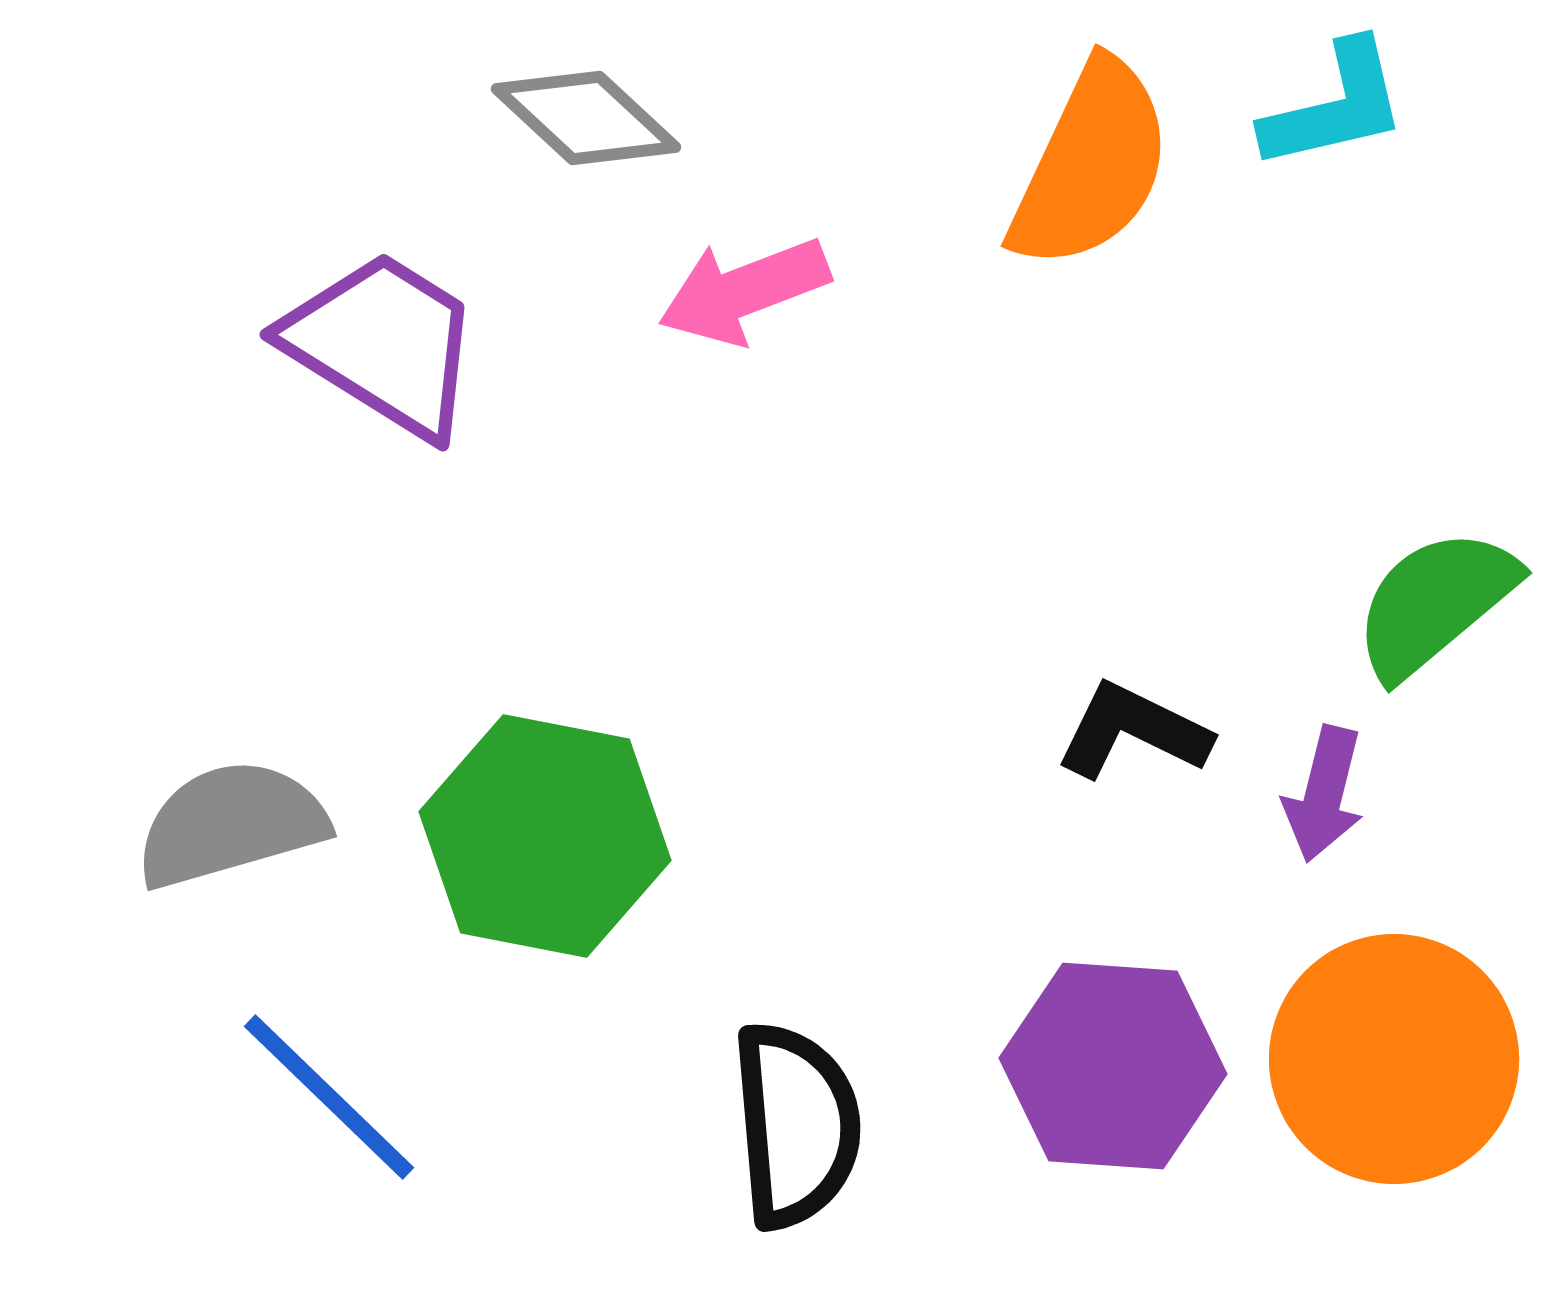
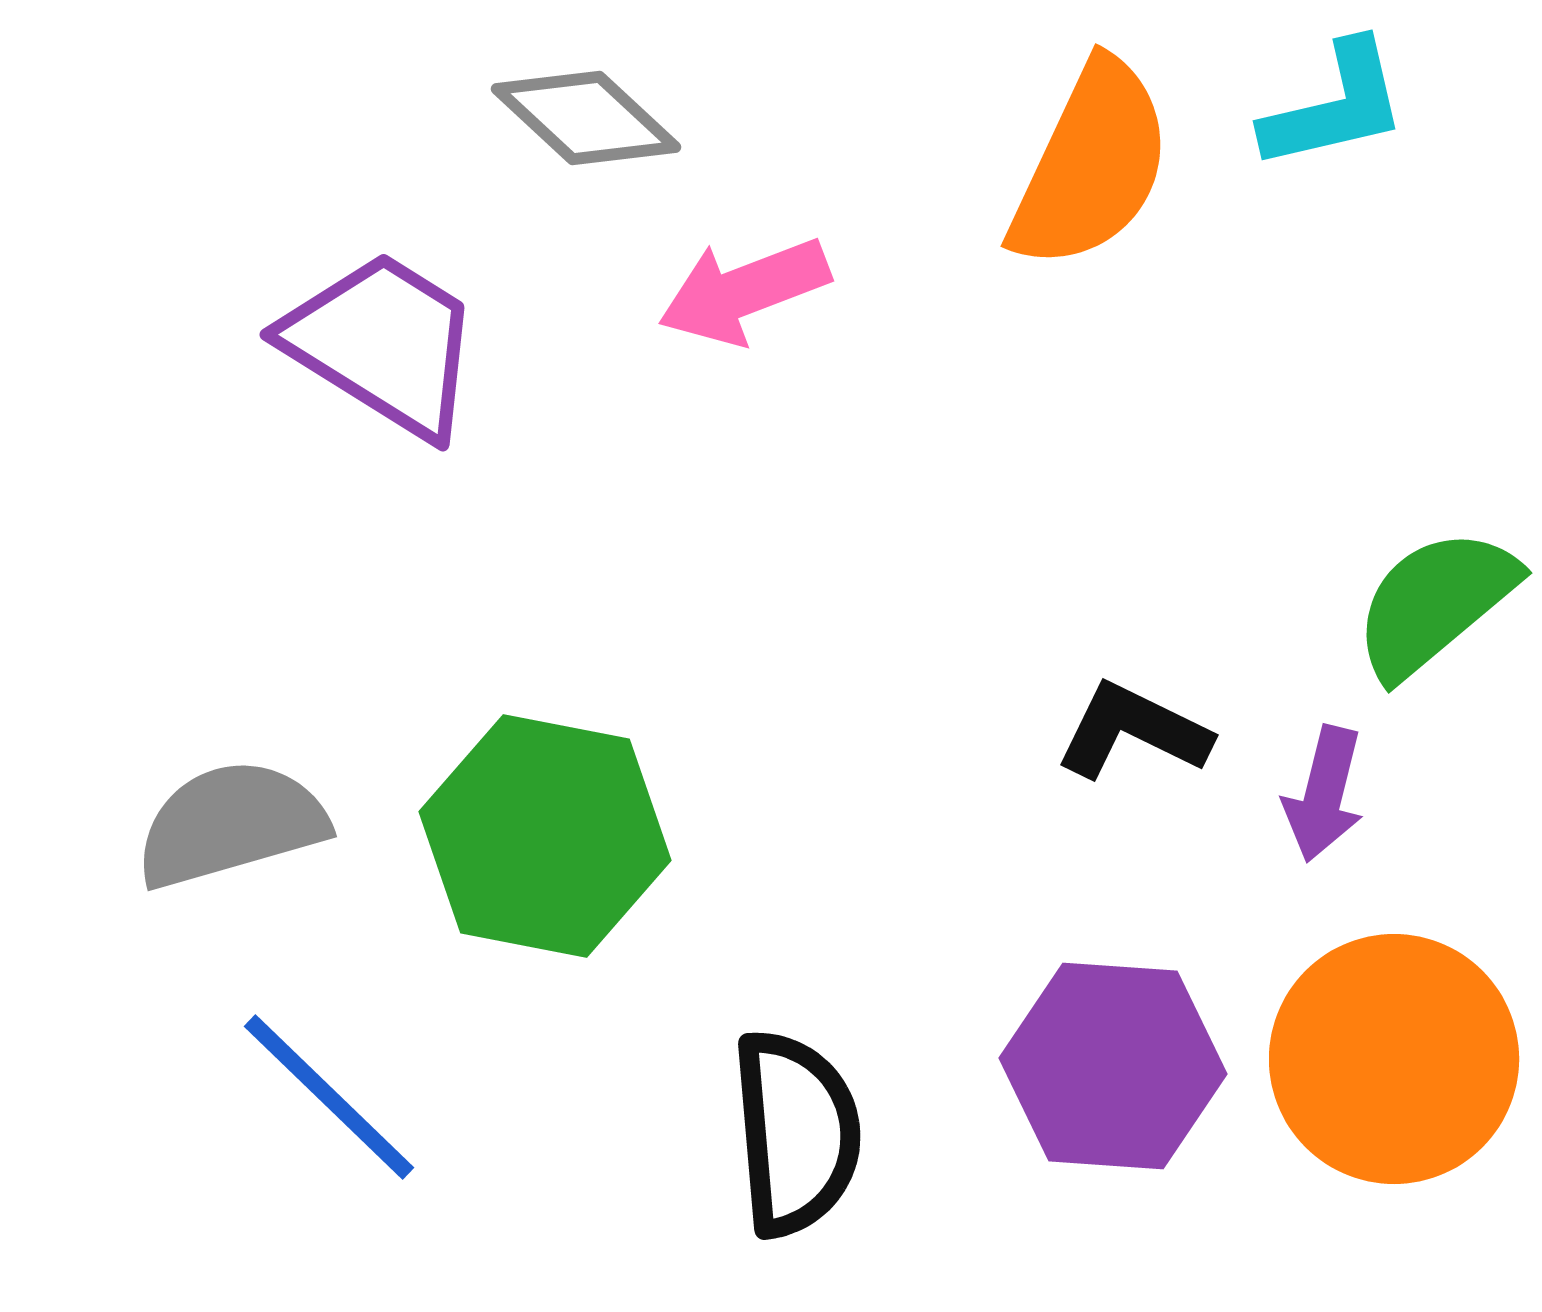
black semicircle: moved 8 px down
